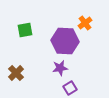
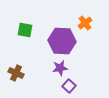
green square: rotated 21 degrees clockwise
purple hexagon: moved 3 px left
brown cross: rotated 21 degrees counterclockwise
purple square: moved 1 px left, 2 px up; rotated 16 degrees counterclockwise
